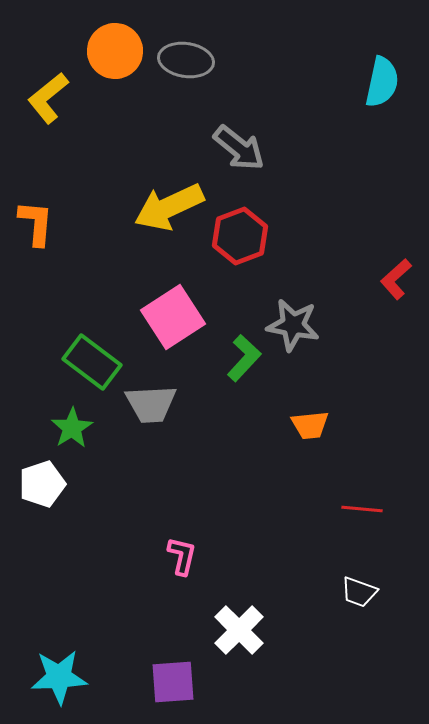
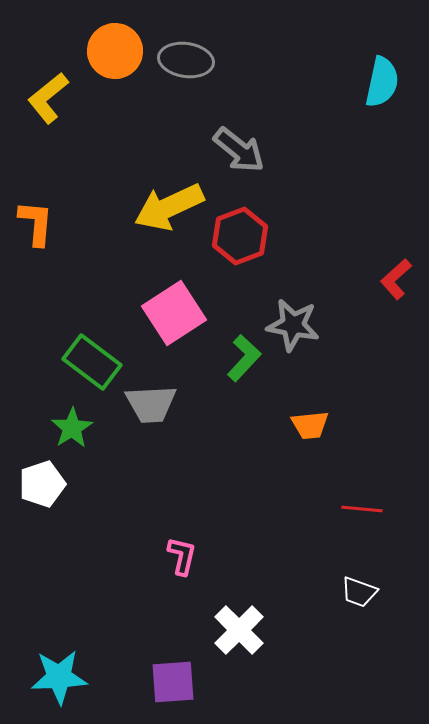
gray arrow: moved 2 px down
pink square: moved 1 px right, 4 px up
